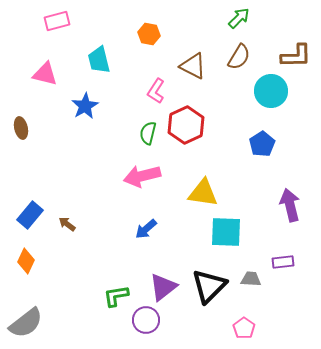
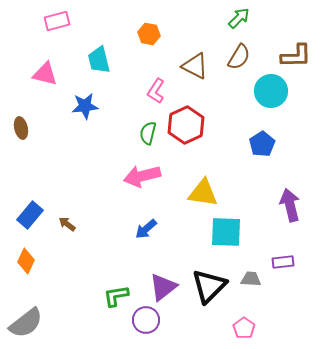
brown triangle: moved 2 px right
blue star: rotated 24 degrees clockwise
